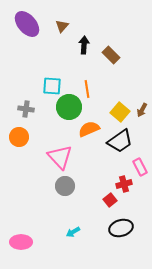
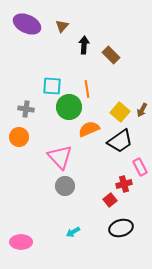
purple ellipse: rotated 24 degrees counterclockwise
